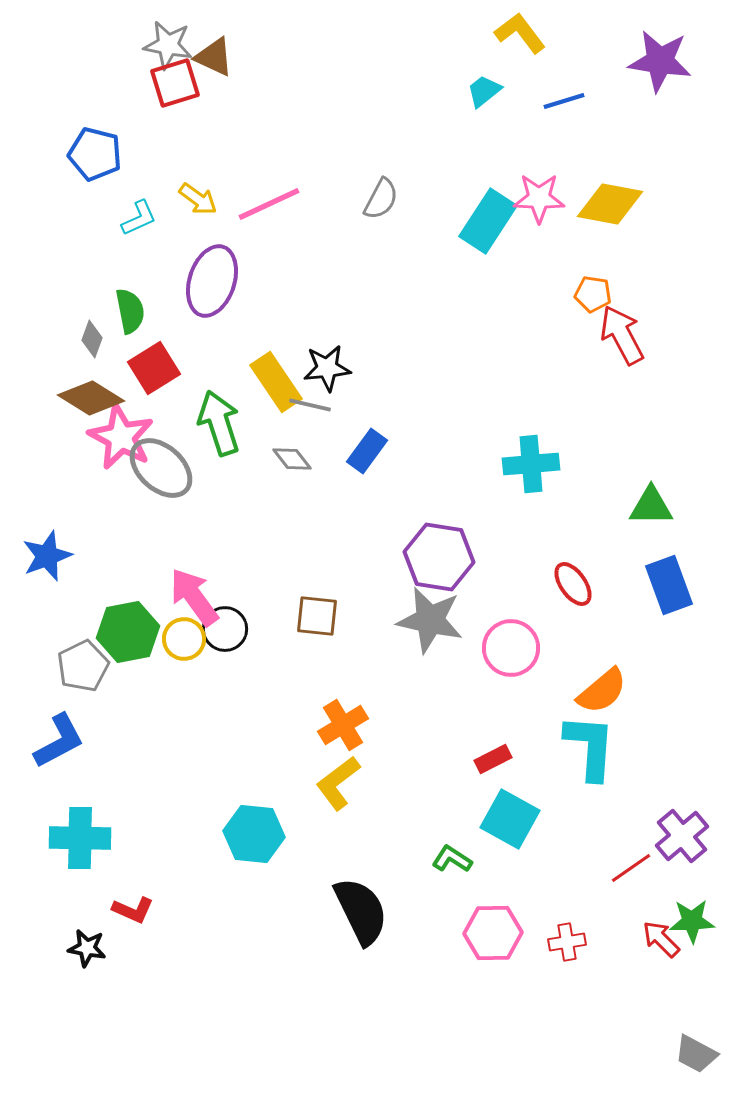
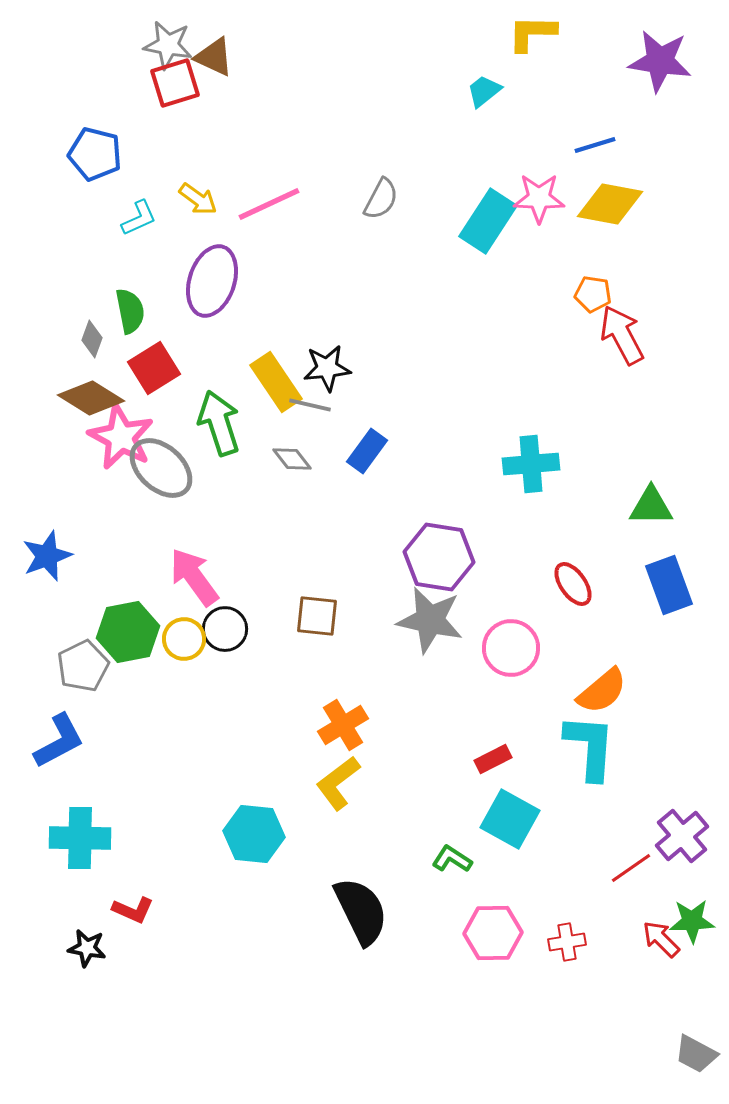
yellow L-shape at (520, 33): moved 12 px right; rotated 52 degrees counterclockwise
blue line at (564, 101): moved 31 px right, 44 px down
pink arrow at (194, 597): moved 20 px up
